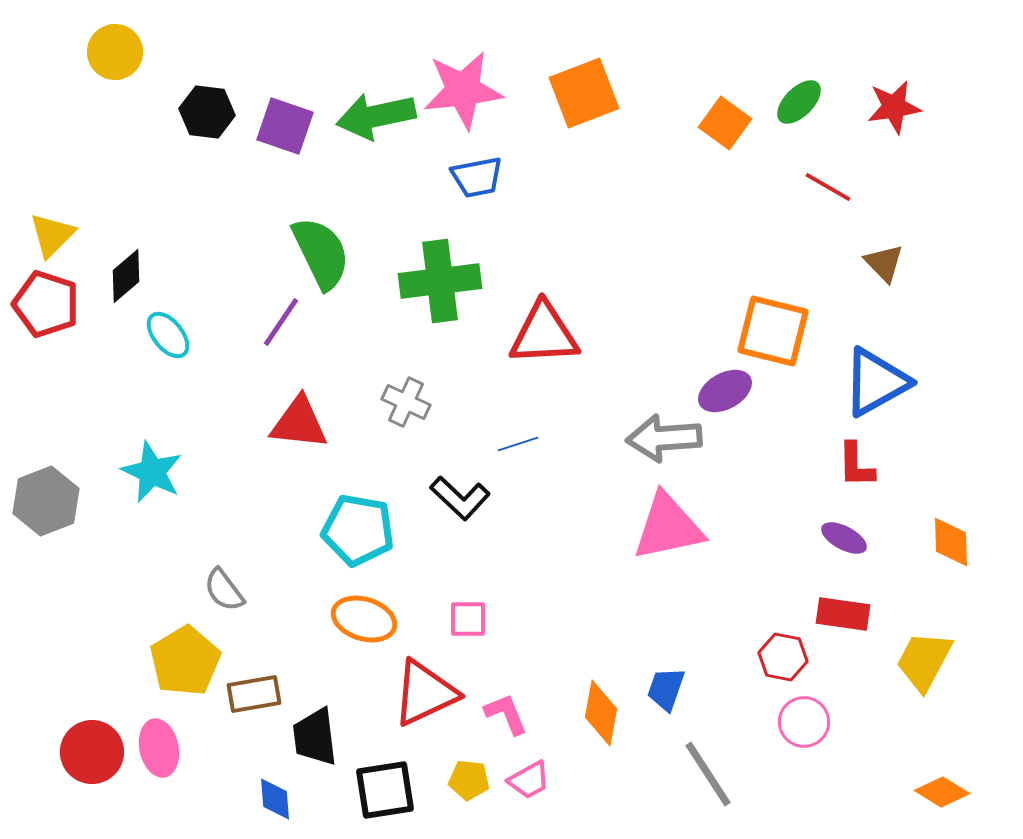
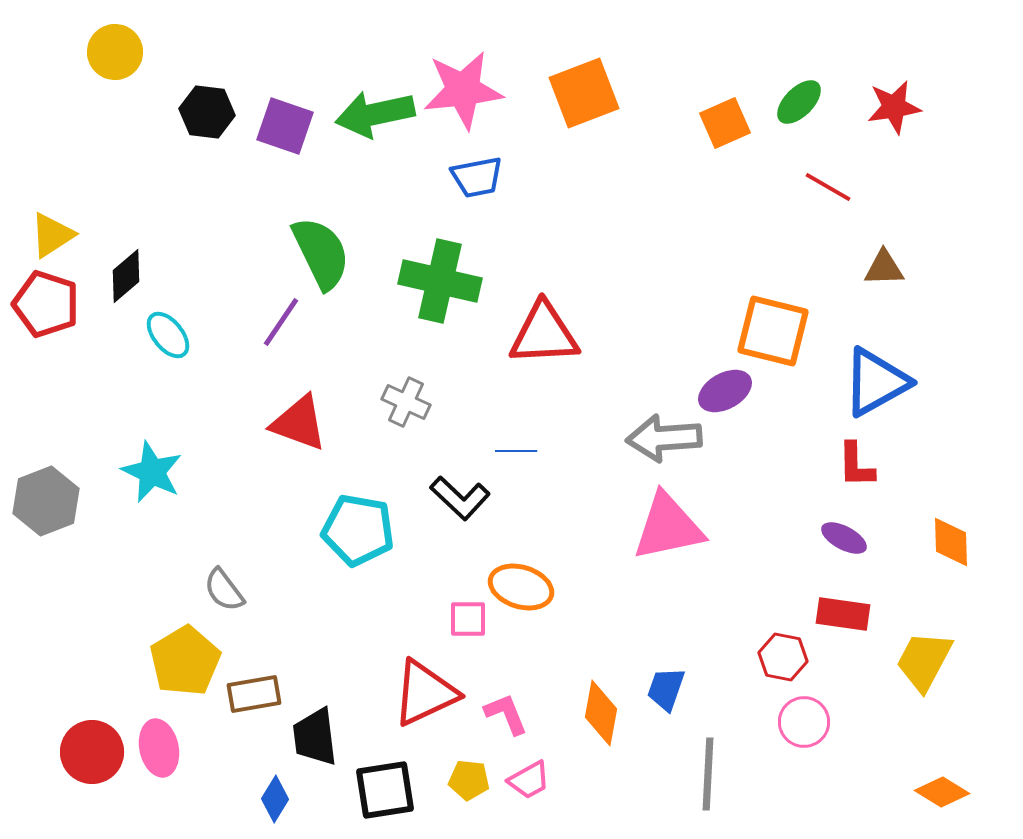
green arrow at (376, 116): moved 1 px left, 2 px up
orange square at (725, 123): rotated 30 degrees clockwise
yellow triangle at (52, 235): rotated 12 degrees clockwise
brown triangle at (884, 263): moved 5 px down; rotated 48 degrees counterclockwise
green cross at (440, 281): rotated 20 degrees clockwise
red triangle at (299, 423): rotated 14 degrees clockwise
blue line at (518, 444): moved 2 px left, 7 px down; rotated 18 degrees clockwise
orange ellipse at (364, 619): moved 157 px right, 32 px up
gray line at (708, 774): rotated 36 degrees clockwise
blue diamond at (275, 799): rotated 36 degrees clockwise
